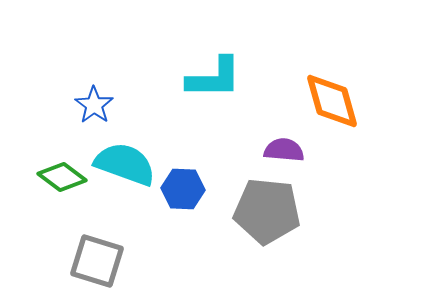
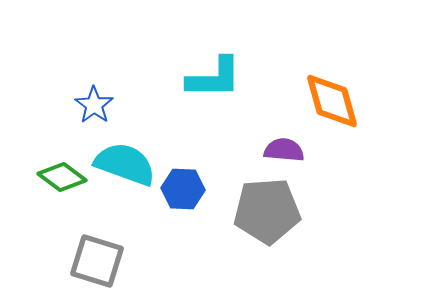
gray pentagon: rotated 10 degrees counterclockwise
